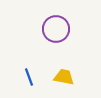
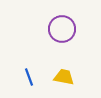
purple circle: moved 6 px right
